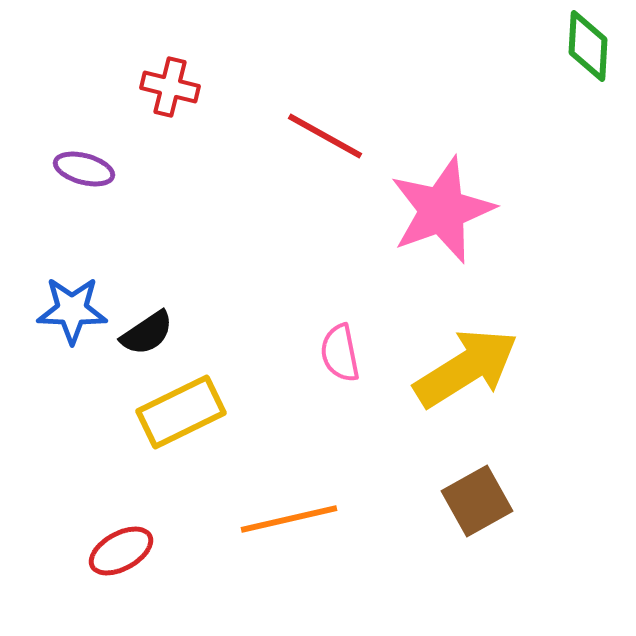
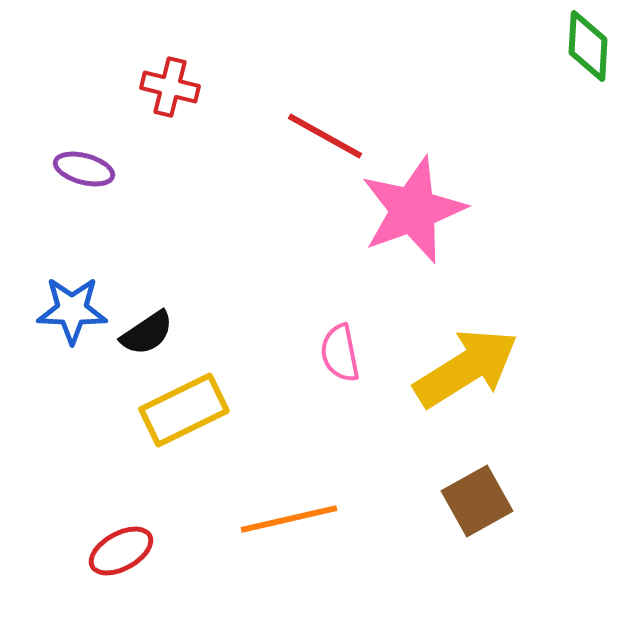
pink star: moved 29 px left
yellow rectangle: moved 3 px right, 2 px up
